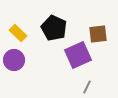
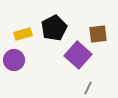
black pentagon: rotated 20 degrees clockwise
yellow rectangle: moved 5 px right, 1 px down; rotated 60 degrees counterclockwise
purple square: rotated 24 degrees counterclockwise
gray line: moved 1 px right, 1 px down
